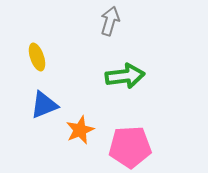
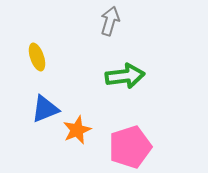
blue triangle: moved 1 px right, 4 px down
orange star: moved 3 px left
pink pentagon: rotated 15 degrees counterclockwise
